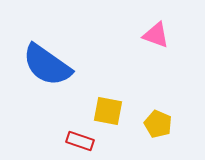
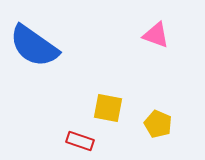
blue semicircle: moved 13 px left, 19 px up
yellow square: moved 3 px up
